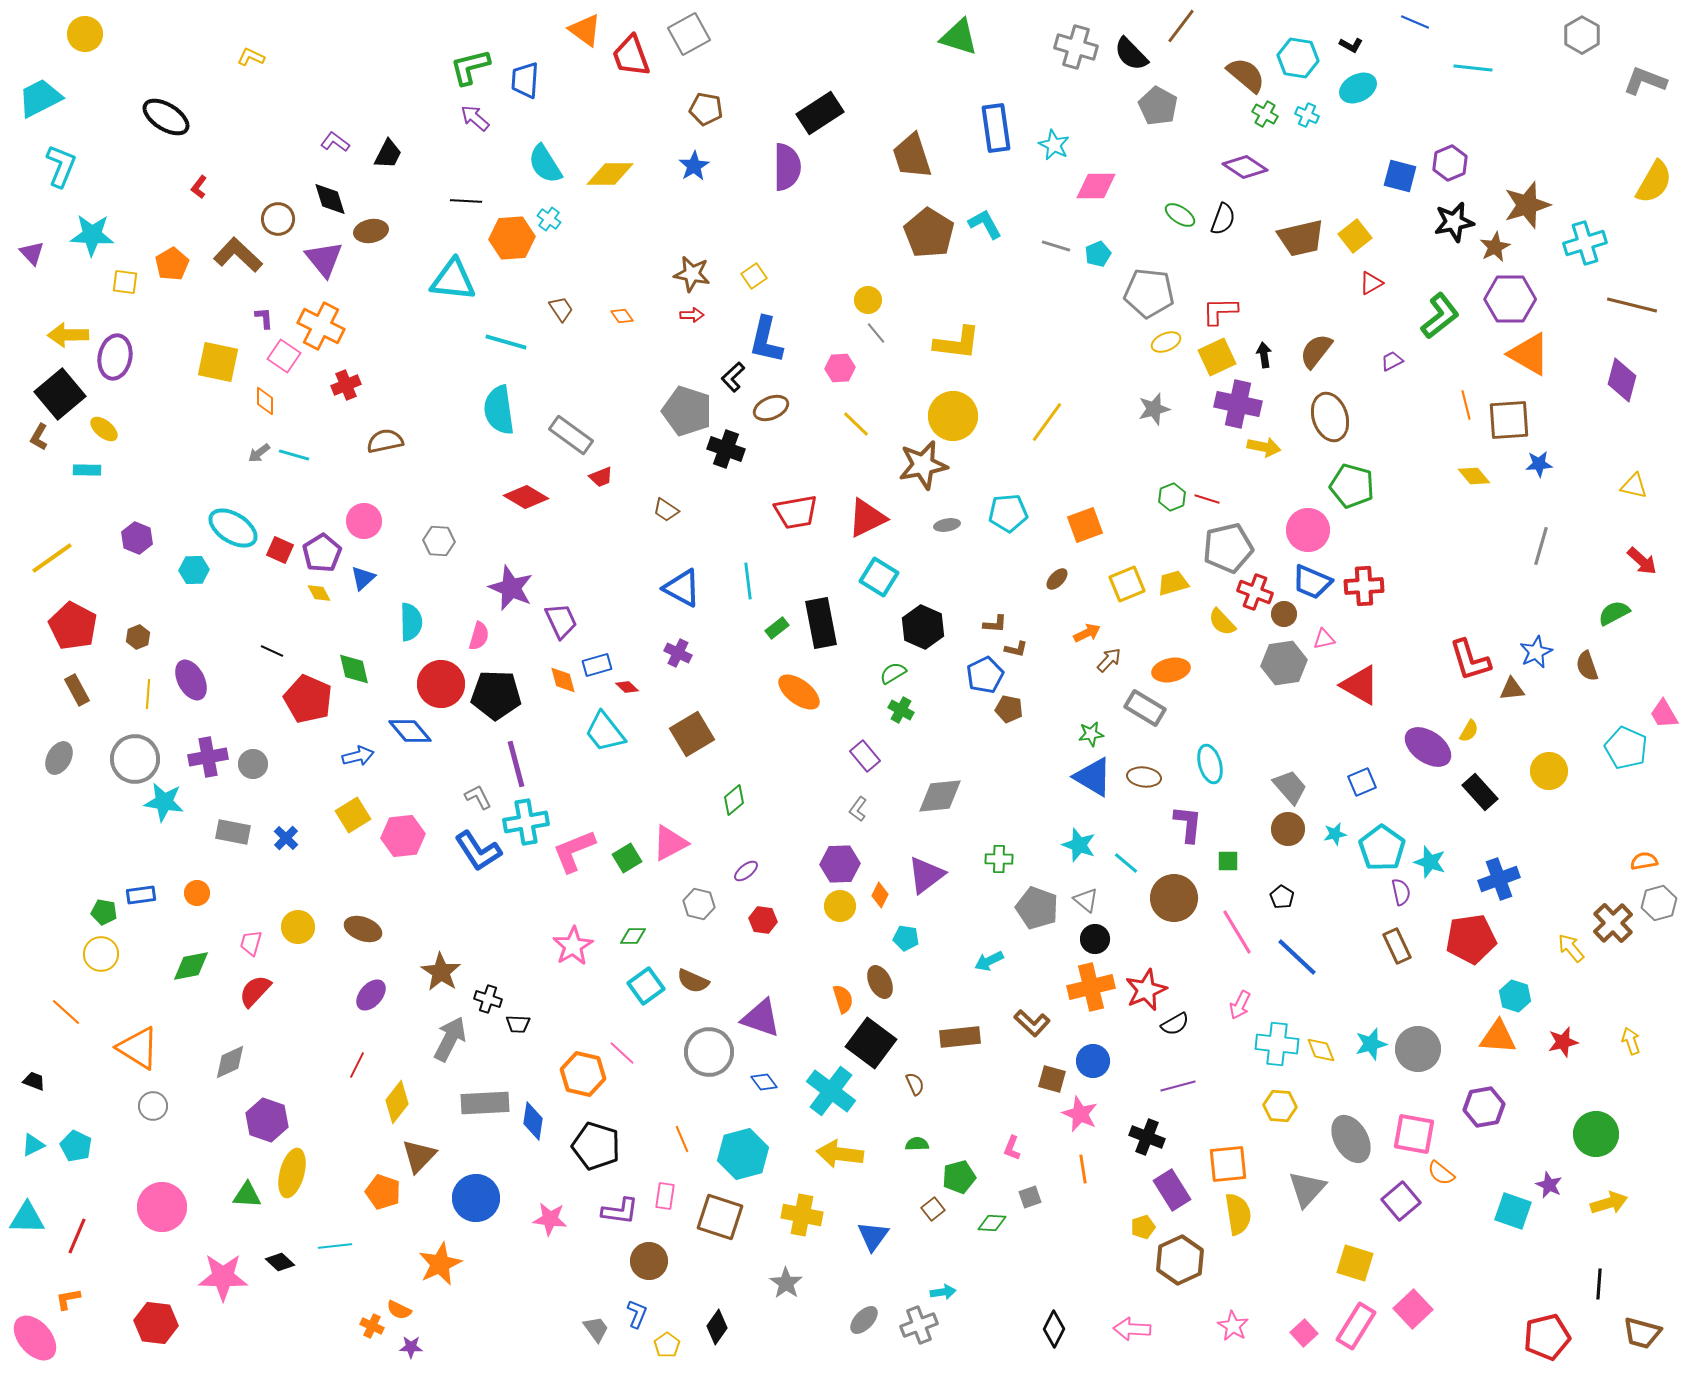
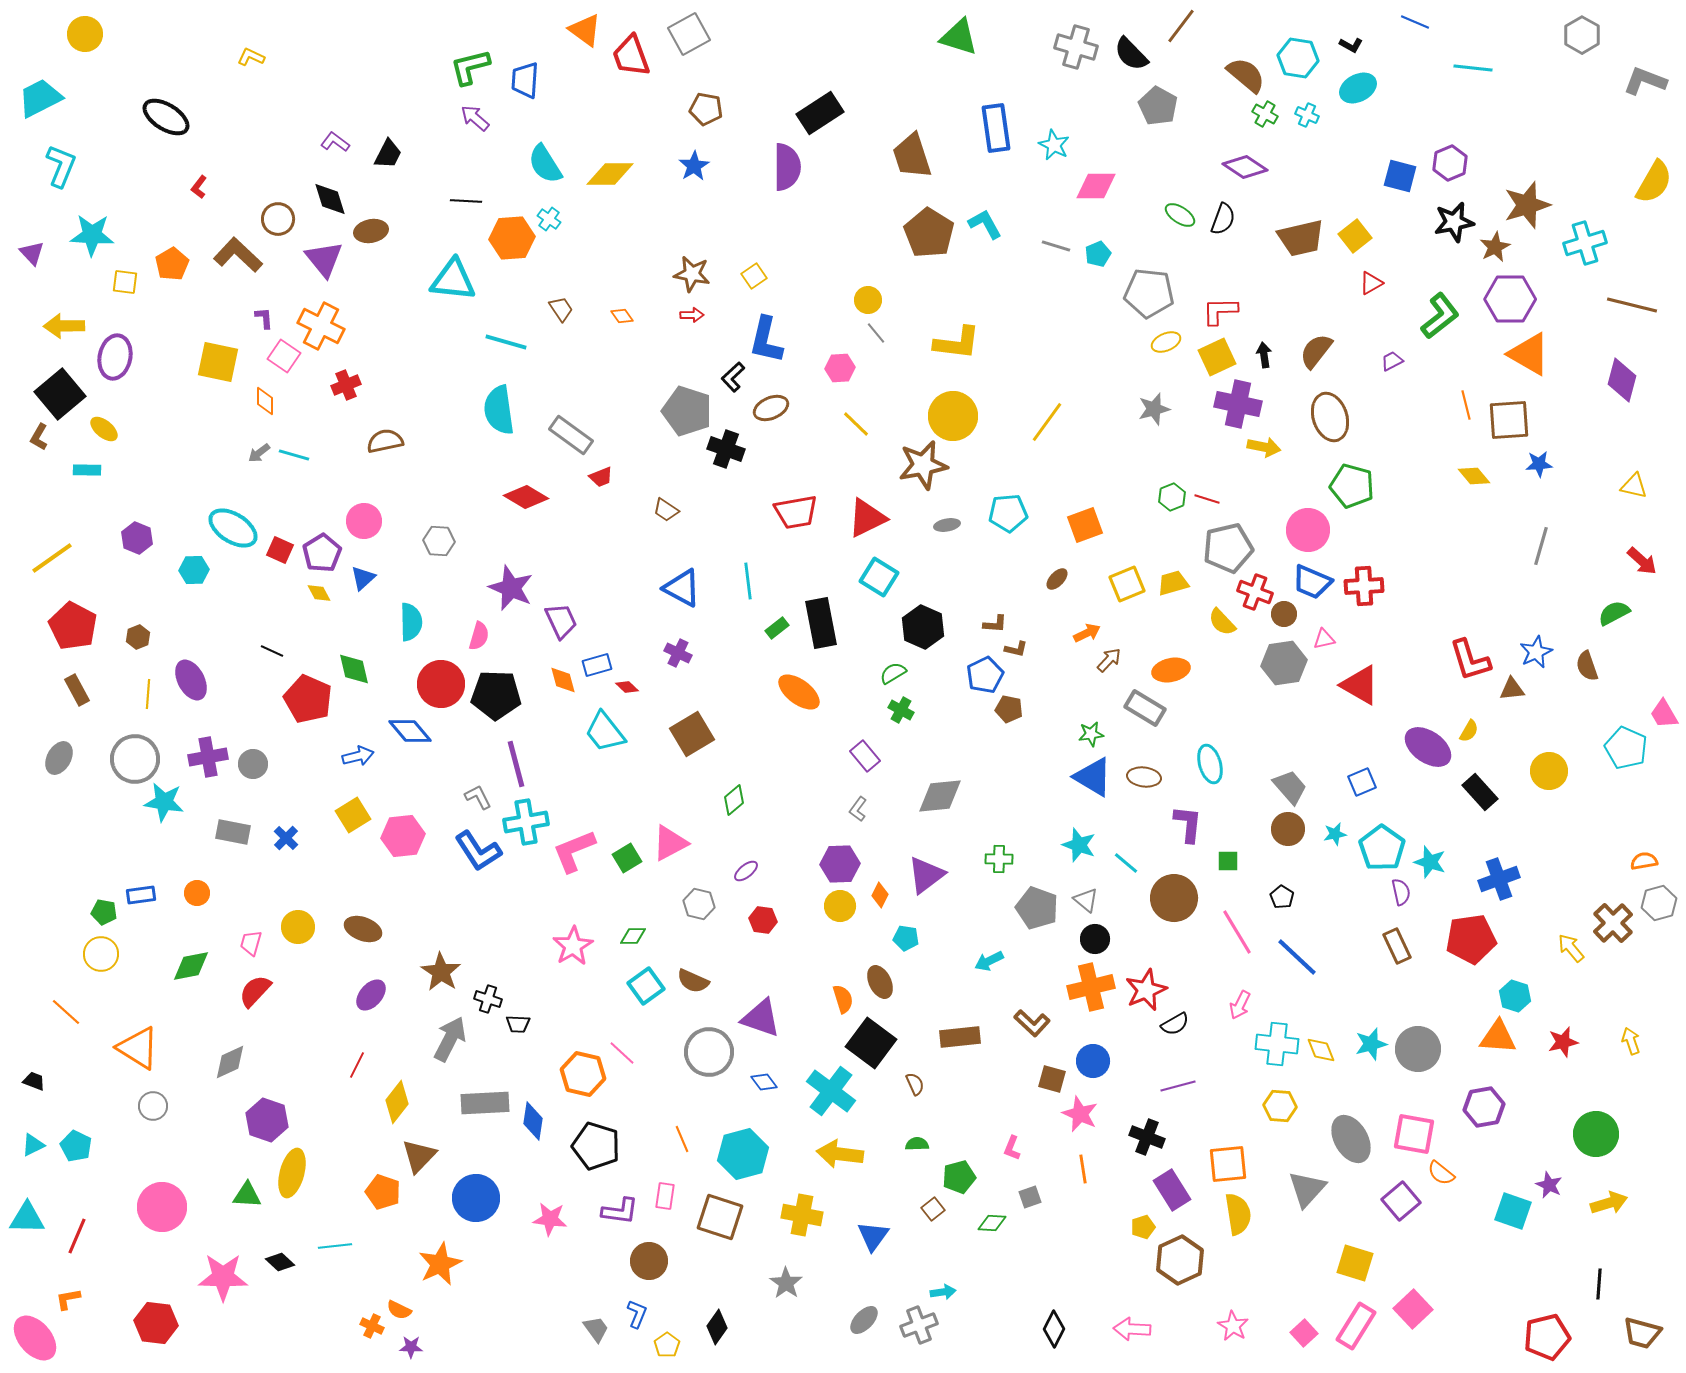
yellow arrow at (68, 335): moved 4 px left, 9 px up
